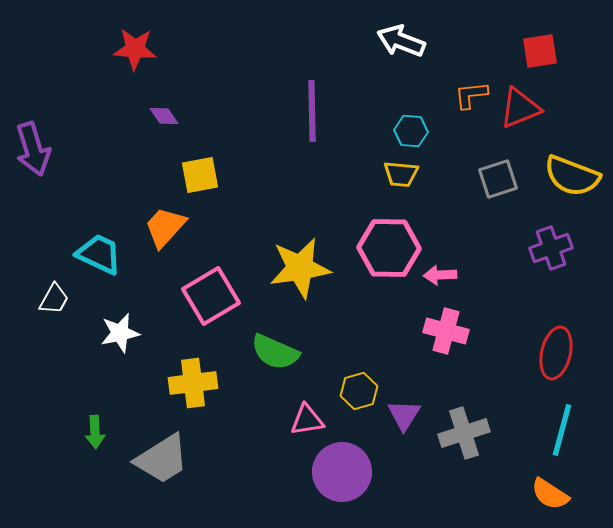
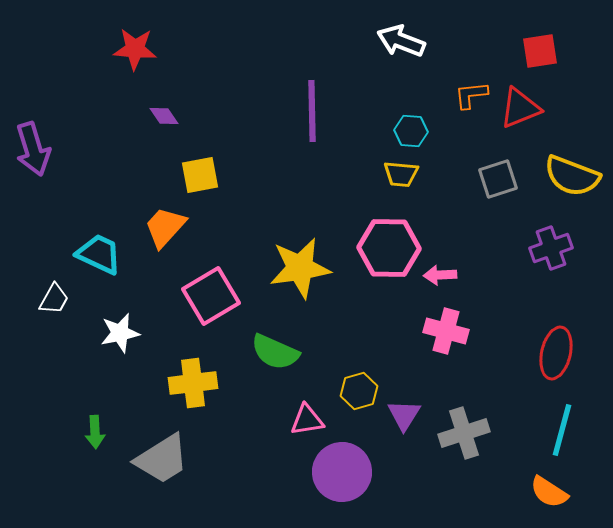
orange semicircle: moved 1 px left, 2 px up
